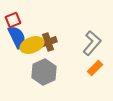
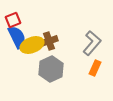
brown cross: moved 1 px right, 1 px up
orange rectangle: rotated 21 degrees counterclockwise
gray hexagon: moved 7 px right, 3 px up
